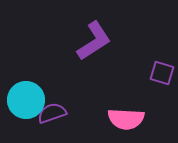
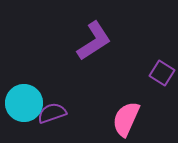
purple square: rotated 15 degrees clockwise
cyan circle: moved 2 px left, 3 px down
pink semicircle: rotated 111 degrees clockwise
